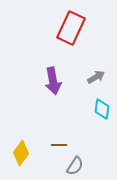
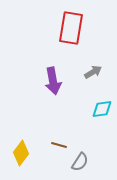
red rectangle: rotated 16 degrees counterclockwise
gray arrow: moved 3 px left, 5 px up
cyan diamond: rotated 75 degrees clockwise
brown line: rotated 14 degrees clockwise
gray semicircle: moved 5 px right, 4 px up
